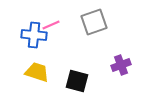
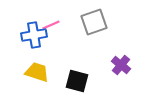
blue cross: rotated 15 degrees counterclockwise
purple cross: rotated 30 degrees counterclockwise
